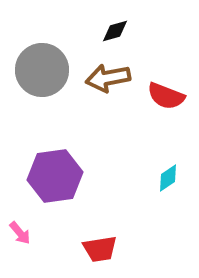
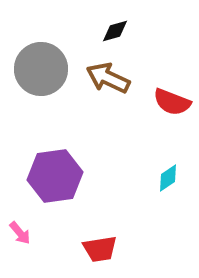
gray circle: moved 1 px left, 1 px up
brown arrow: rotated 36 degrees clockwise
red semicircle: moved 6 px right, 6 px down
